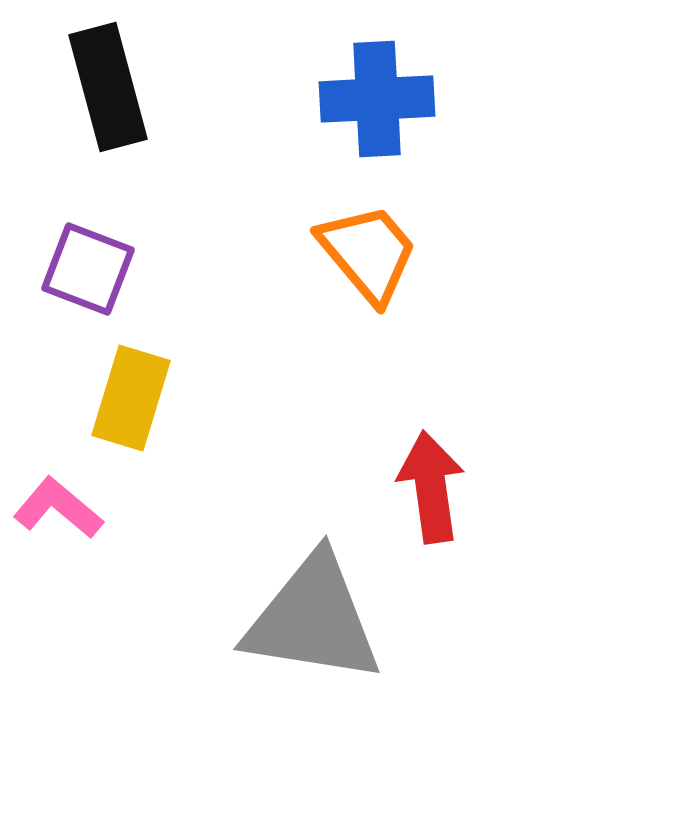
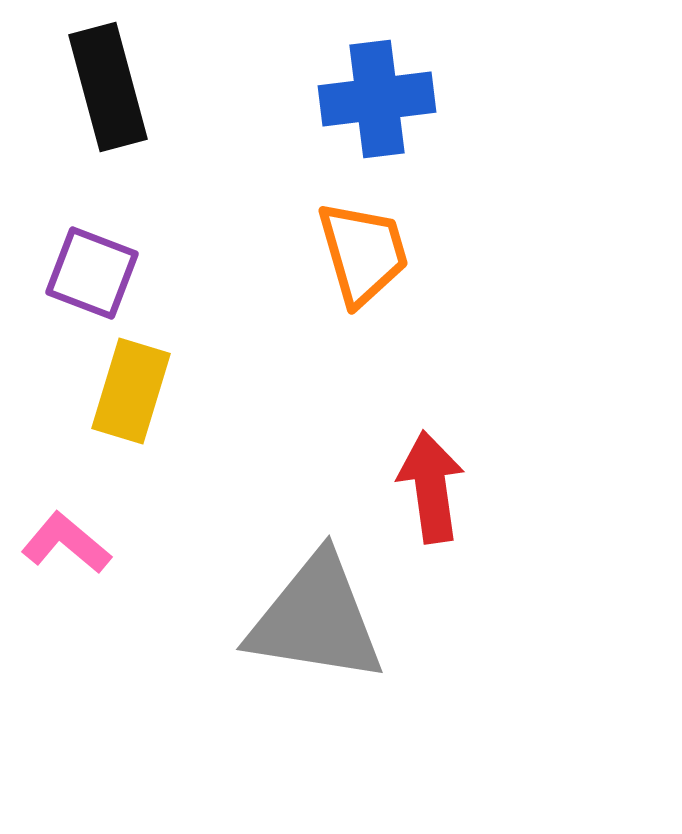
blue cross: rotated 4 degrees counterclockwise
orange trapezoid: moved 5 px left; rotated 24 degrees clockwise
purple square: moved 4 px right, 4 px down
yellow rectangle: moved 7 px up
pink L-shape: moved 8 px right, 35 px down
gray triangle: moved 3 px right
